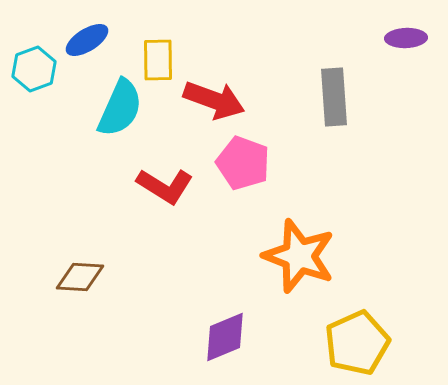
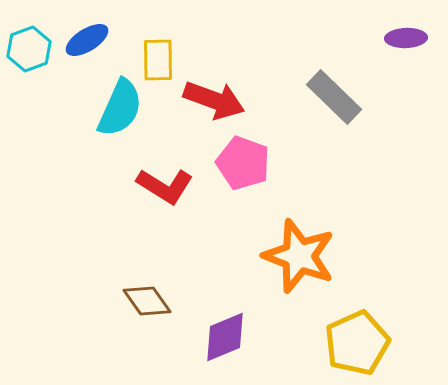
cyan hexagon: moved 5 px left, 20 px up
gray rectangle: rotated 42 degrees counterclockwise
brown diamond: moved 67 px right, 24 px down; rotated 51 degrees clockwise
